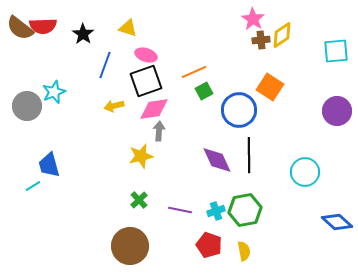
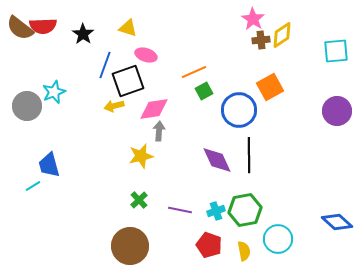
black square: moved 18 px left
orange square: rotated 28 degrees clockwise
cyan circle: moved 27 px left, 67 px down
